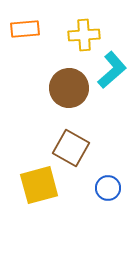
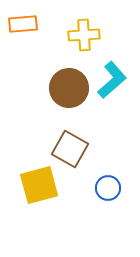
orange rectangle: moved 2 px left, 5 px up
cyan L-shape: moved 10 px down
brown square: moved 1 px left, 1 px down
